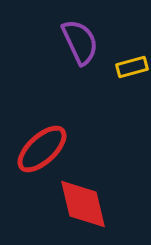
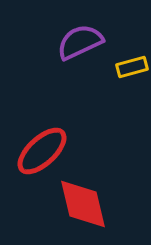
purple semicircle: rotated 90 degrees counterclockwise
red ellipse: moved 2 px down
